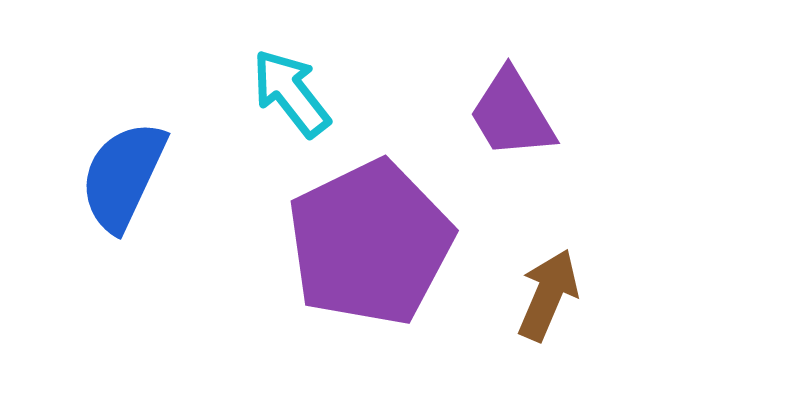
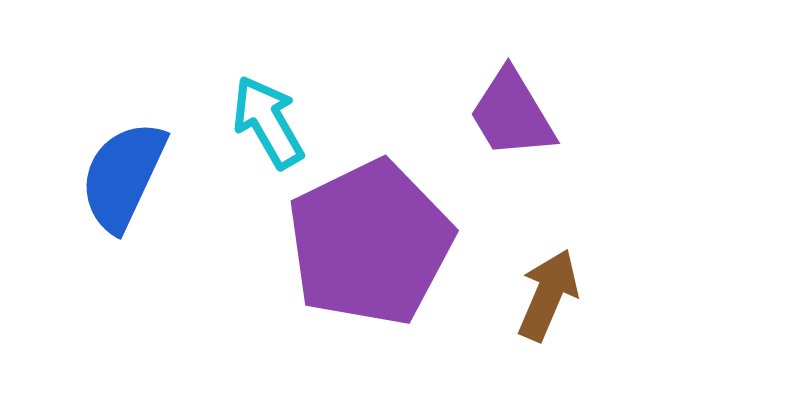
cyan arrow: moved 23 px left, 29 px down; rotated 8 degrees clockwise
